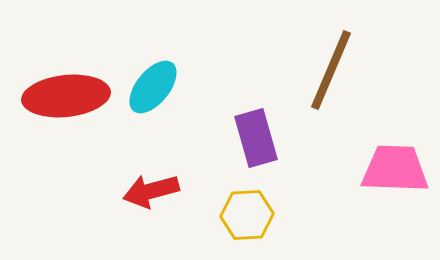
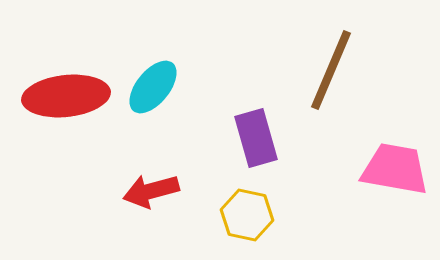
pink trapezoid: rotated 8 degrees clockwise
yellow hexagon: rotated 15 degrees clockwise
